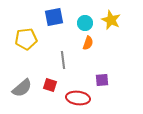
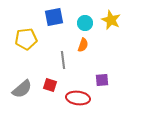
orange semicircle: moved 5 px left, 2 px down
gray semicircle: moved 1 px down
